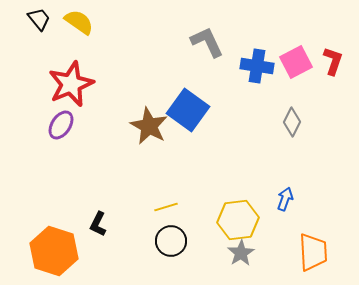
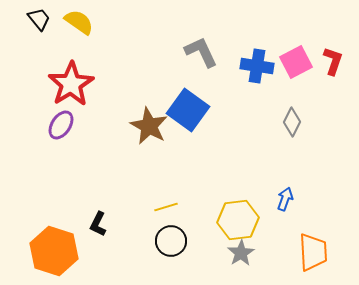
gray L-shape: moved 6 px left, 10 px down
red star: rotated 9 degrees counterclockwise
